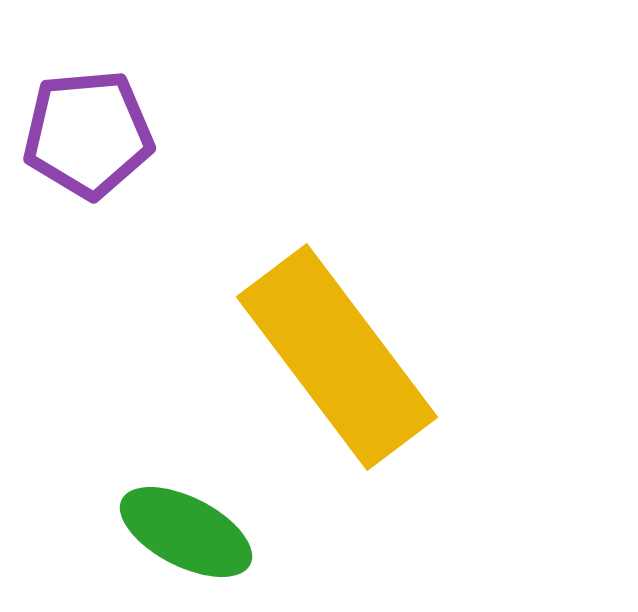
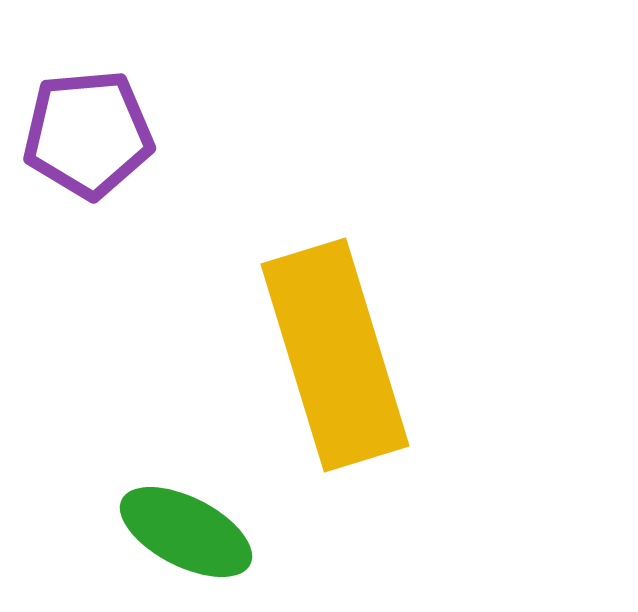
yellow rectangle: moved 2 px left, 2 px up; rotated 20 degrees clockwise
